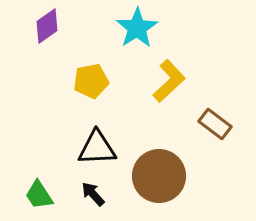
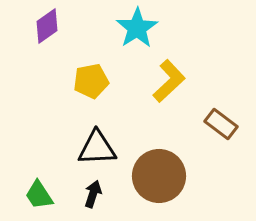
brown rectangle: moved 6 px right
black arrow: rotated 60 degrees clockwise
